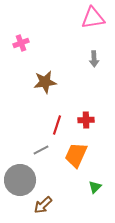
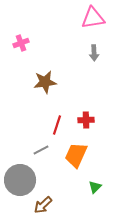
gray arrow: moved 6 px up
